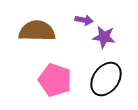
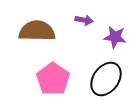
purple star: moved 11 px right
pink pentagon: moved 2 px left, 1 px up; rotated 16 degrees clockwise
